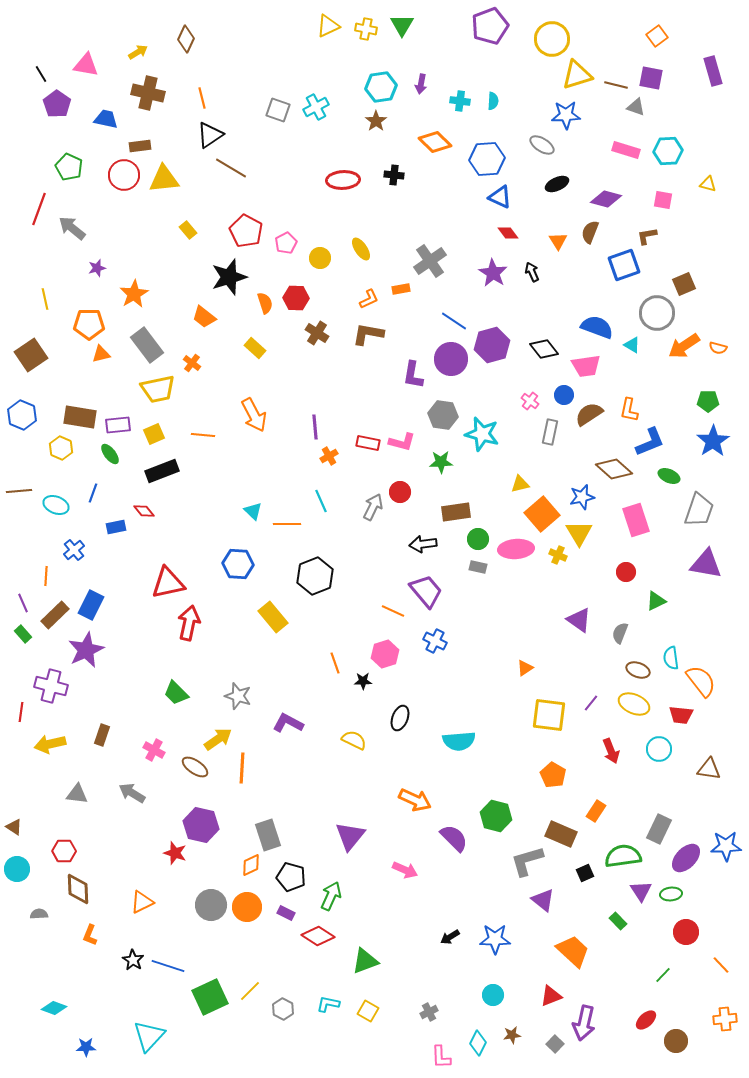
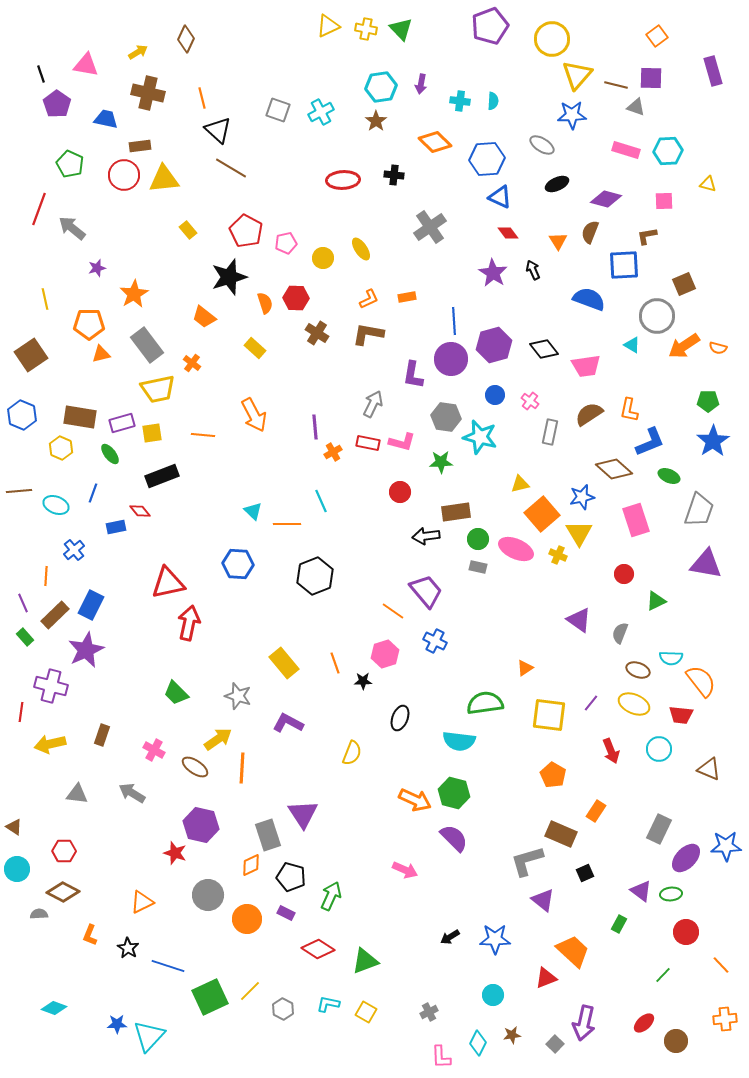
green triangle at (402, 25): moved 1 px left, 4 px down; rotated 15 degrees counterclockwise
black line at (41, 74): rotated 12 degrees clockwise
yellow triangle at (577, 75): rotated 32 degrees counterclockwise
purple square at (651, 78): rotated 10 degrees counterclockwise
cyan cross at (316, 107): moved 5 px right, 5 px down
blue star at (566, 115): moved 6 px right
black triangle at (210, 135): moved 8 px right, 5 px up; rotated 44 degrees counterclockwise
green pentagon at (69, 167): moved 1 px right, 3 px up
pink square at (663, 200): moved 1 px right, 1 px down; rotated 12 degrees counterclockwise
pink pentagon at (286, 243): rotated 15 degrees clockwise
yellow circle at (320, 258): moved 3 px right
gray cross at (430, 261): moved 34 px up
blue square at (624, 265): rotated 16 degrees clockwise
black arrow at (532, 272): moved 1 px right, 2 px up
orange rectangle at (401, 289): moved 6 px right, 8 px down
gray circle at (657, 313): moved 3 px down
blue line at (454, 321): rotated 52 degrees clockwise
blue semicircle at (597, 327): moved 8 px left, 28 px up
purple hexagon at (492, 345): moved 2 px right
blue circle at (564, 395): moved 69 px left
gray hexagon at (443, 415): moved 3 px right, 2 px down
purple rectangle at (118, 425): moved 4 px right, 2 px up; rotated 10 degrees counterclockwise
yellow square at (154, 434): moved 2 px left, 1 px up; rotated 15 degrees clockwise
cyan star at (482, 434): moved 2 px left, 3 px down
orange cross at (329, 456): moved 4 px right, 4 px up
black rectangle at (162, 471): moved 5 px down
gray arrow at (373, 507): moved 103 px up
red diamond at (144, 511): moved 4 px left
black arrow at (423, 544): moved 3 px right, 8 px up
pink ellipse at (516, 549): rotated 28 degrees clockwise
red circle at (626, 572): moved 2 px left, 2 px down
orange line at (393, 611): rotated 10 degrees clockwise
yellow rectangle at (273, 617): moved 11 px right, 46 px down
green rectangle at (23, 634): moved 2 px right, 3 px down
cyan semicircle at (671, 658): rotated 80 degrees counterclockwise
yellow semicircle at (354, 740): moved 2 px left, 13 px down; rotated 85 degrees clockwise
cyan semicircle at (459, 741): rotated 12 degrees clockwise
brown triangle at (709, 769): rotated 15 degrees clockwise
green hexagon at (496, 816): moved 42 px left, 23 px up
purple triangle at (350, 836): moved 47 px left, 22 px up; rotated 12 degrees counterclockwise
green semicircle at (623, 856): moved 138 px left, 153 px up
brown diamond at (78, 889): moved 15 px left, 3 px down; rotated 60 degrees counterclockwise
purple triangle at (641, 891): rotated 20 degrees counterclockwise
gray circle at (211, 905): moved 3 px left, 10 px up
orange circle at (247, 907): moved 12 px down
green rectangle at (618, 921): moved 1 px right, 3 px down; rotated 72 degrees clockwise
red diamond at (318, 936): moved 13 px down
black star at (133, 960): moved 5 px left, 12 px up
red triangle at (551, 996): moved 5 px left, 18 px up
yellow square at (368, 1011): moved 2 px left, 1 px down
red ellipse at (646, 1020): moved 2 px left, 3 px down
blue star at (86, 1047): moved 31 px right, 23 px up
